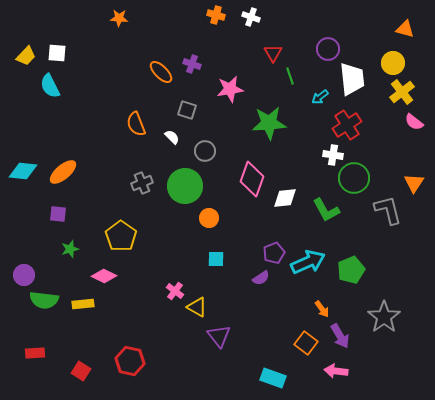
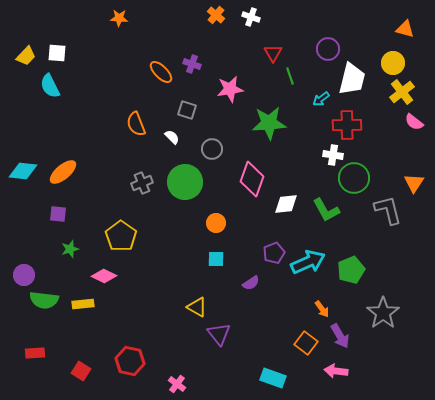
orange cross at (216, 15): rotated 24 degrees clockwise
white trapezoid at (352, 79): rotated 20 degrees clockwise
cyan arrow at (320, 97): moved 1 px right, 2 px down
red cross at (347, 125): rotated 32 degrees clockwise
gray circle at (205, 151): moved 7 px right, 2 px up
green circle at (185, 186): moved 4 px up
white diamond at (285, 198): moved 1 px right, 6 px down
orange circle at (209, 218): moved 7 px right, 5 px down
purple semicircle at (261, 278): moved 10 px left, 5 px down
pink cross at (175, 291): moved 2 px right, 93 px down
gray star at (384, 317): moved 1 px left, 4 px up
purple triangle at (219, 336): moved 2 px up
